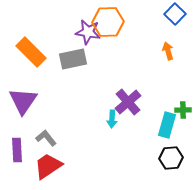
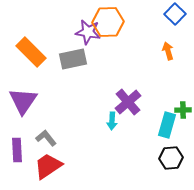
cyan arrow: moved 2 px down
